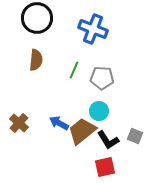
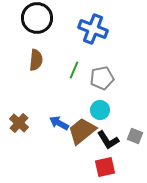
gray pentagon: rotated 15 degrees counterclockwise
cyan circle: moved 1 px right, 1 px up
